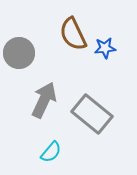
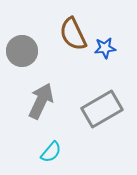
gray circle: moved 3 px right, 2 px up
gray arrow: moved 3 px left, 1 px down
gray rectangle: moved 10 px right, 5 px up; rotated 69 degrees counterclockwise
